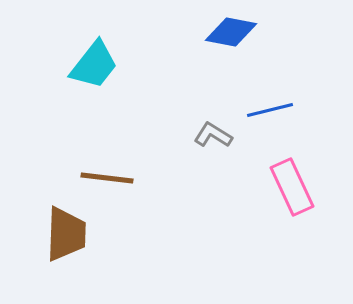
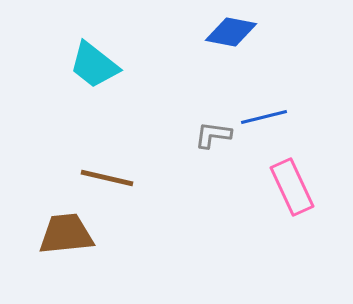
cyan trapezoid: rotated 90 degrees clockwise
blue line: moved 6 px left, 7 px down
gray L-shape: rotated 24 degrees counterclockwise
brown line: rotated 6 degrees clockwise
brown trapezoid: rotated 98 degrees counterclockwise
